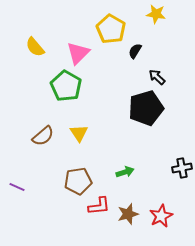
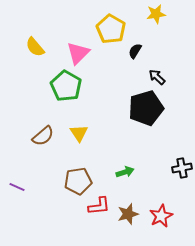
yellow star: rotated 18 degrees counterclockwise
